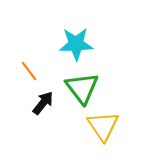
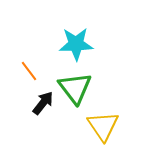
green triangle: moved 7 px left
